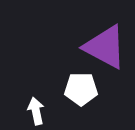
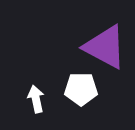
white arrow: moved 12 px up
